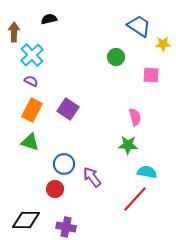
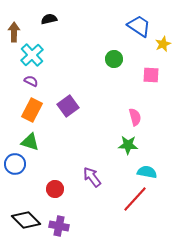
yellow star: rotated 21 degrees counterclockwise
green circle: moved 2 px left, 2 px down
purple square: moved 3 px up; rotated 20 degrees clockwise
blue circle: moved 49 px left
black diamond: rotated 44 degrees clockwise
purple cross: moved 7 px left, 1 px up
